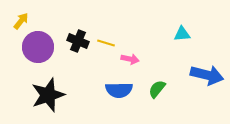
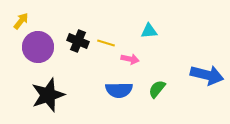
cyan triangle: moved 33 px left, 3 px up
